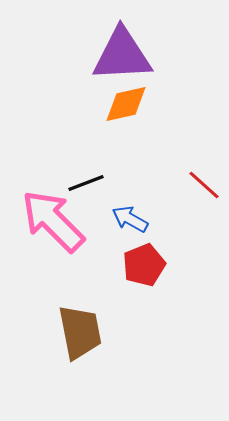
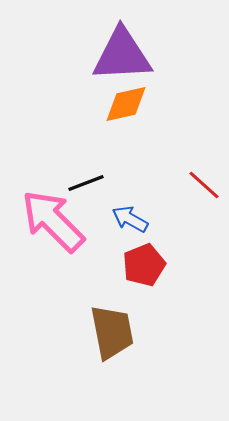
brown trapezoid: moved 32 px right
